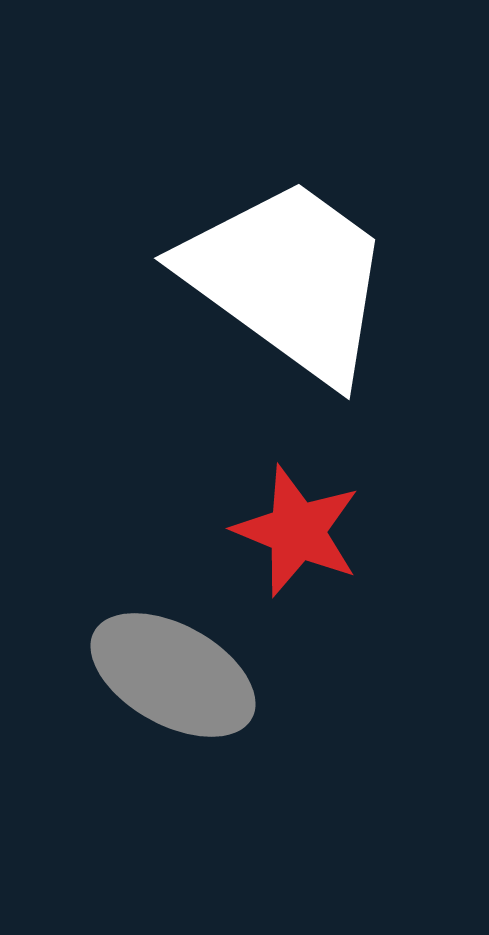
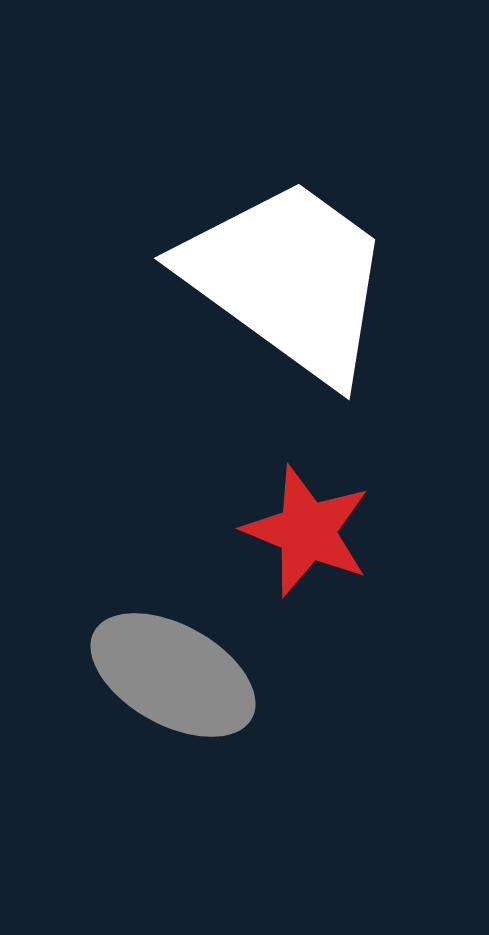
red star: moved 10 px right
